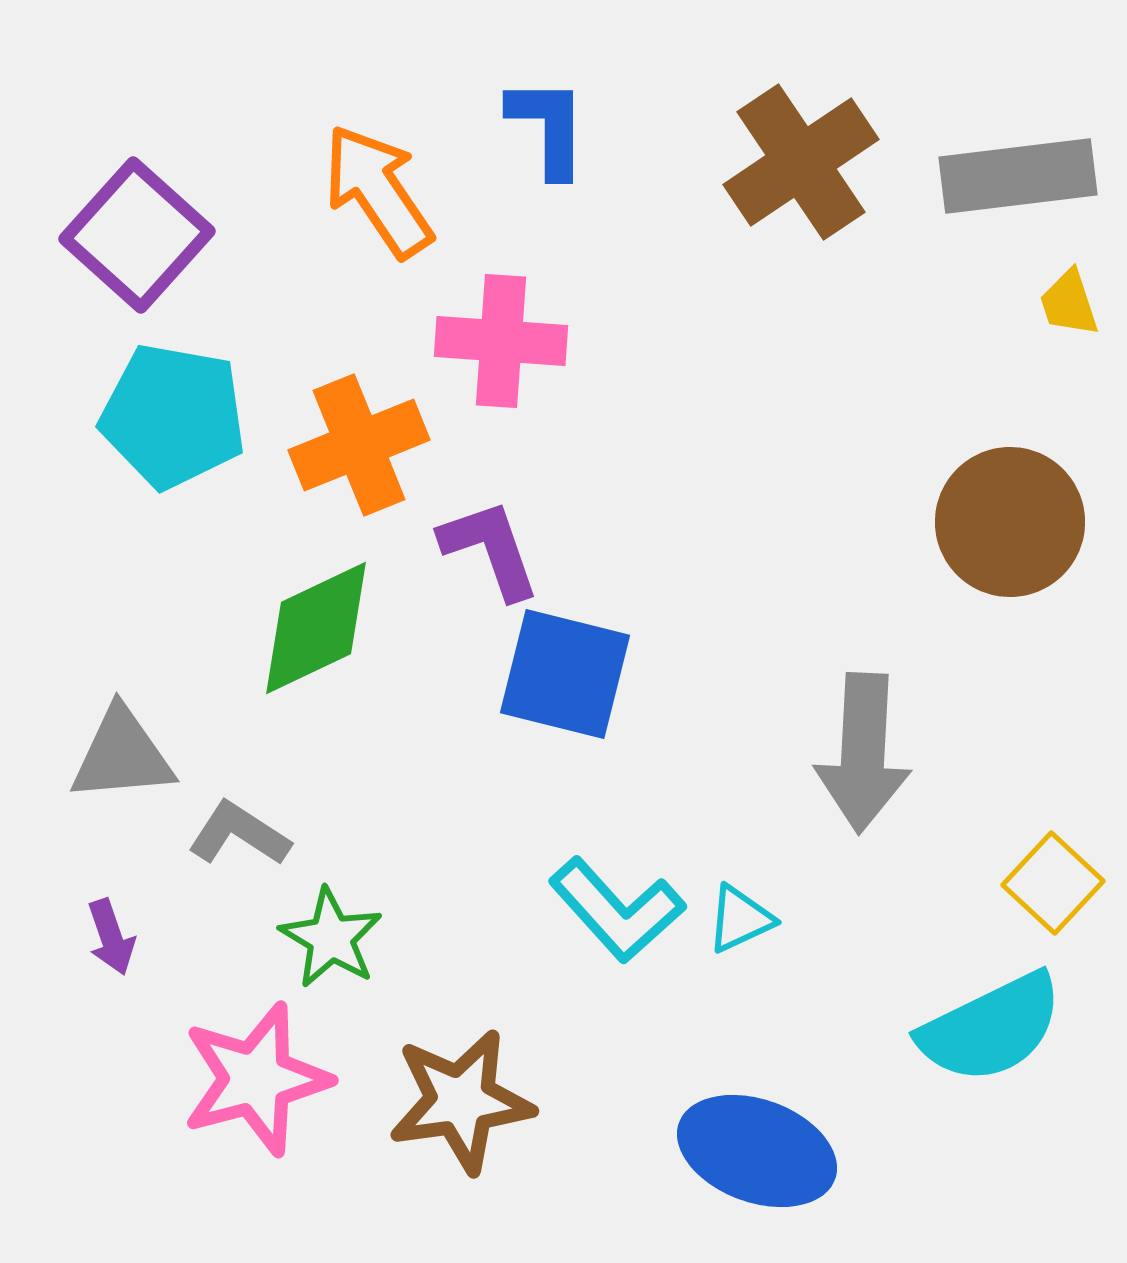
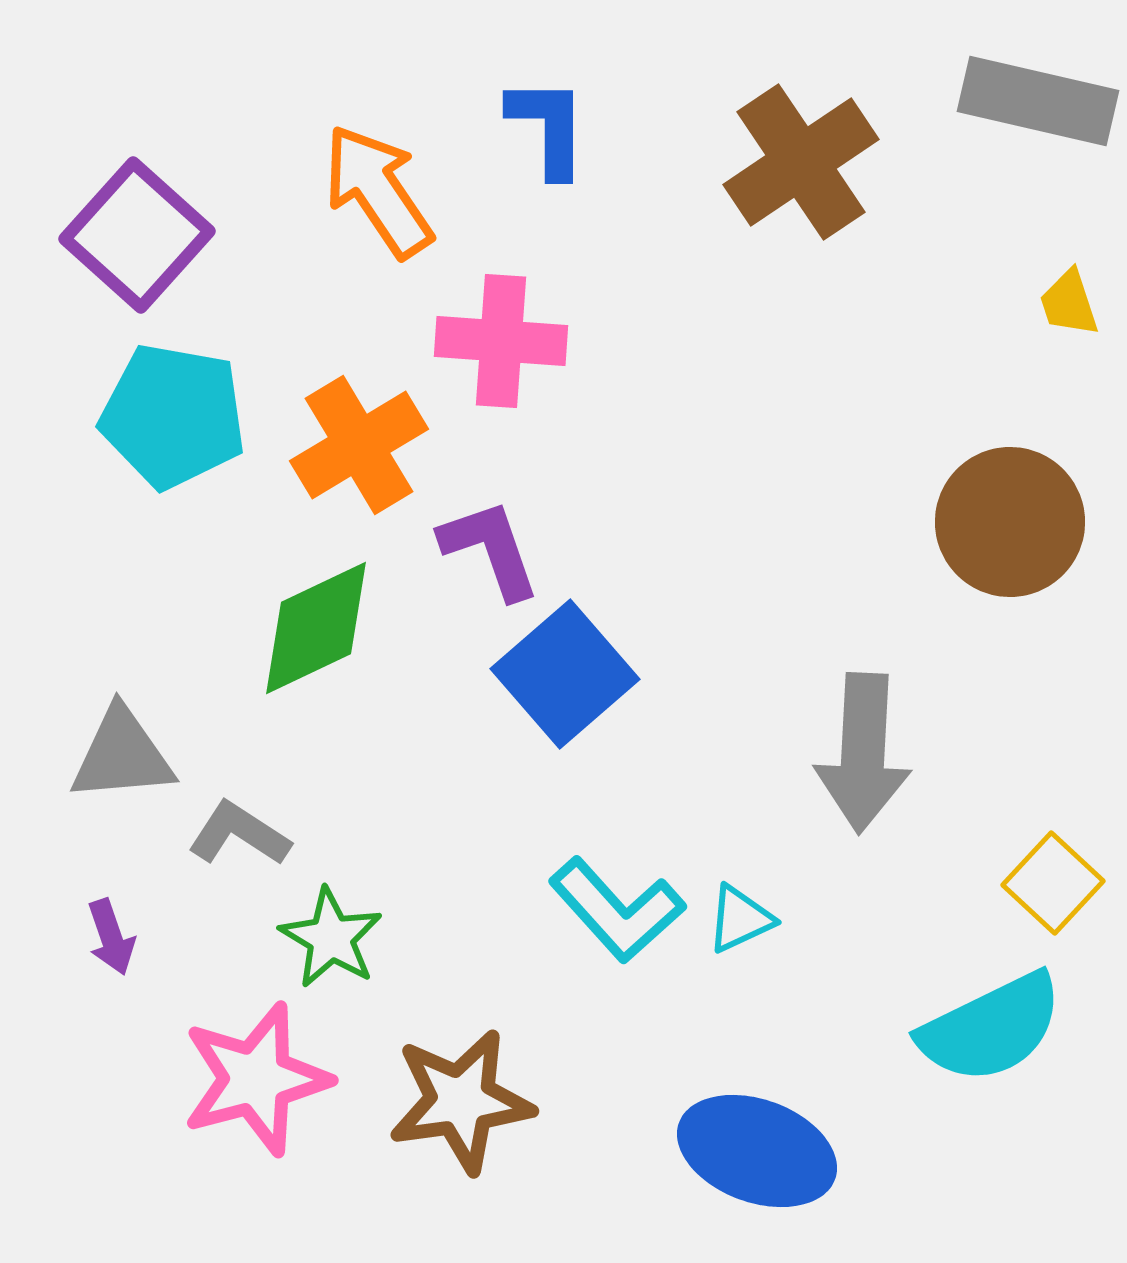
gray rectangle: moved 20 px right, 75 px up; rotated 20 degrees clockwise
orange cross: rotated 9 degrees counterclockwise
blue square: rotated 35 degrees clockwise
